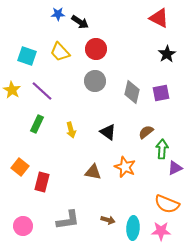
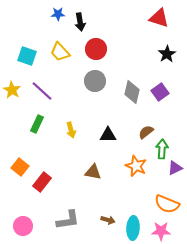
red triangle: rotated 10 degrees counterclockwise
black arrow: rotated 48 degrees clockwise
purple square: moved 1 px left, 1 px up; rotated 24 degrees counterclockwise
black triangle: moved 3 px down; rotated 36 degrees counterclockwise
orange star: moved 11 px right, 1 px up
red rectangle: rotated 24 degrees clockwise
